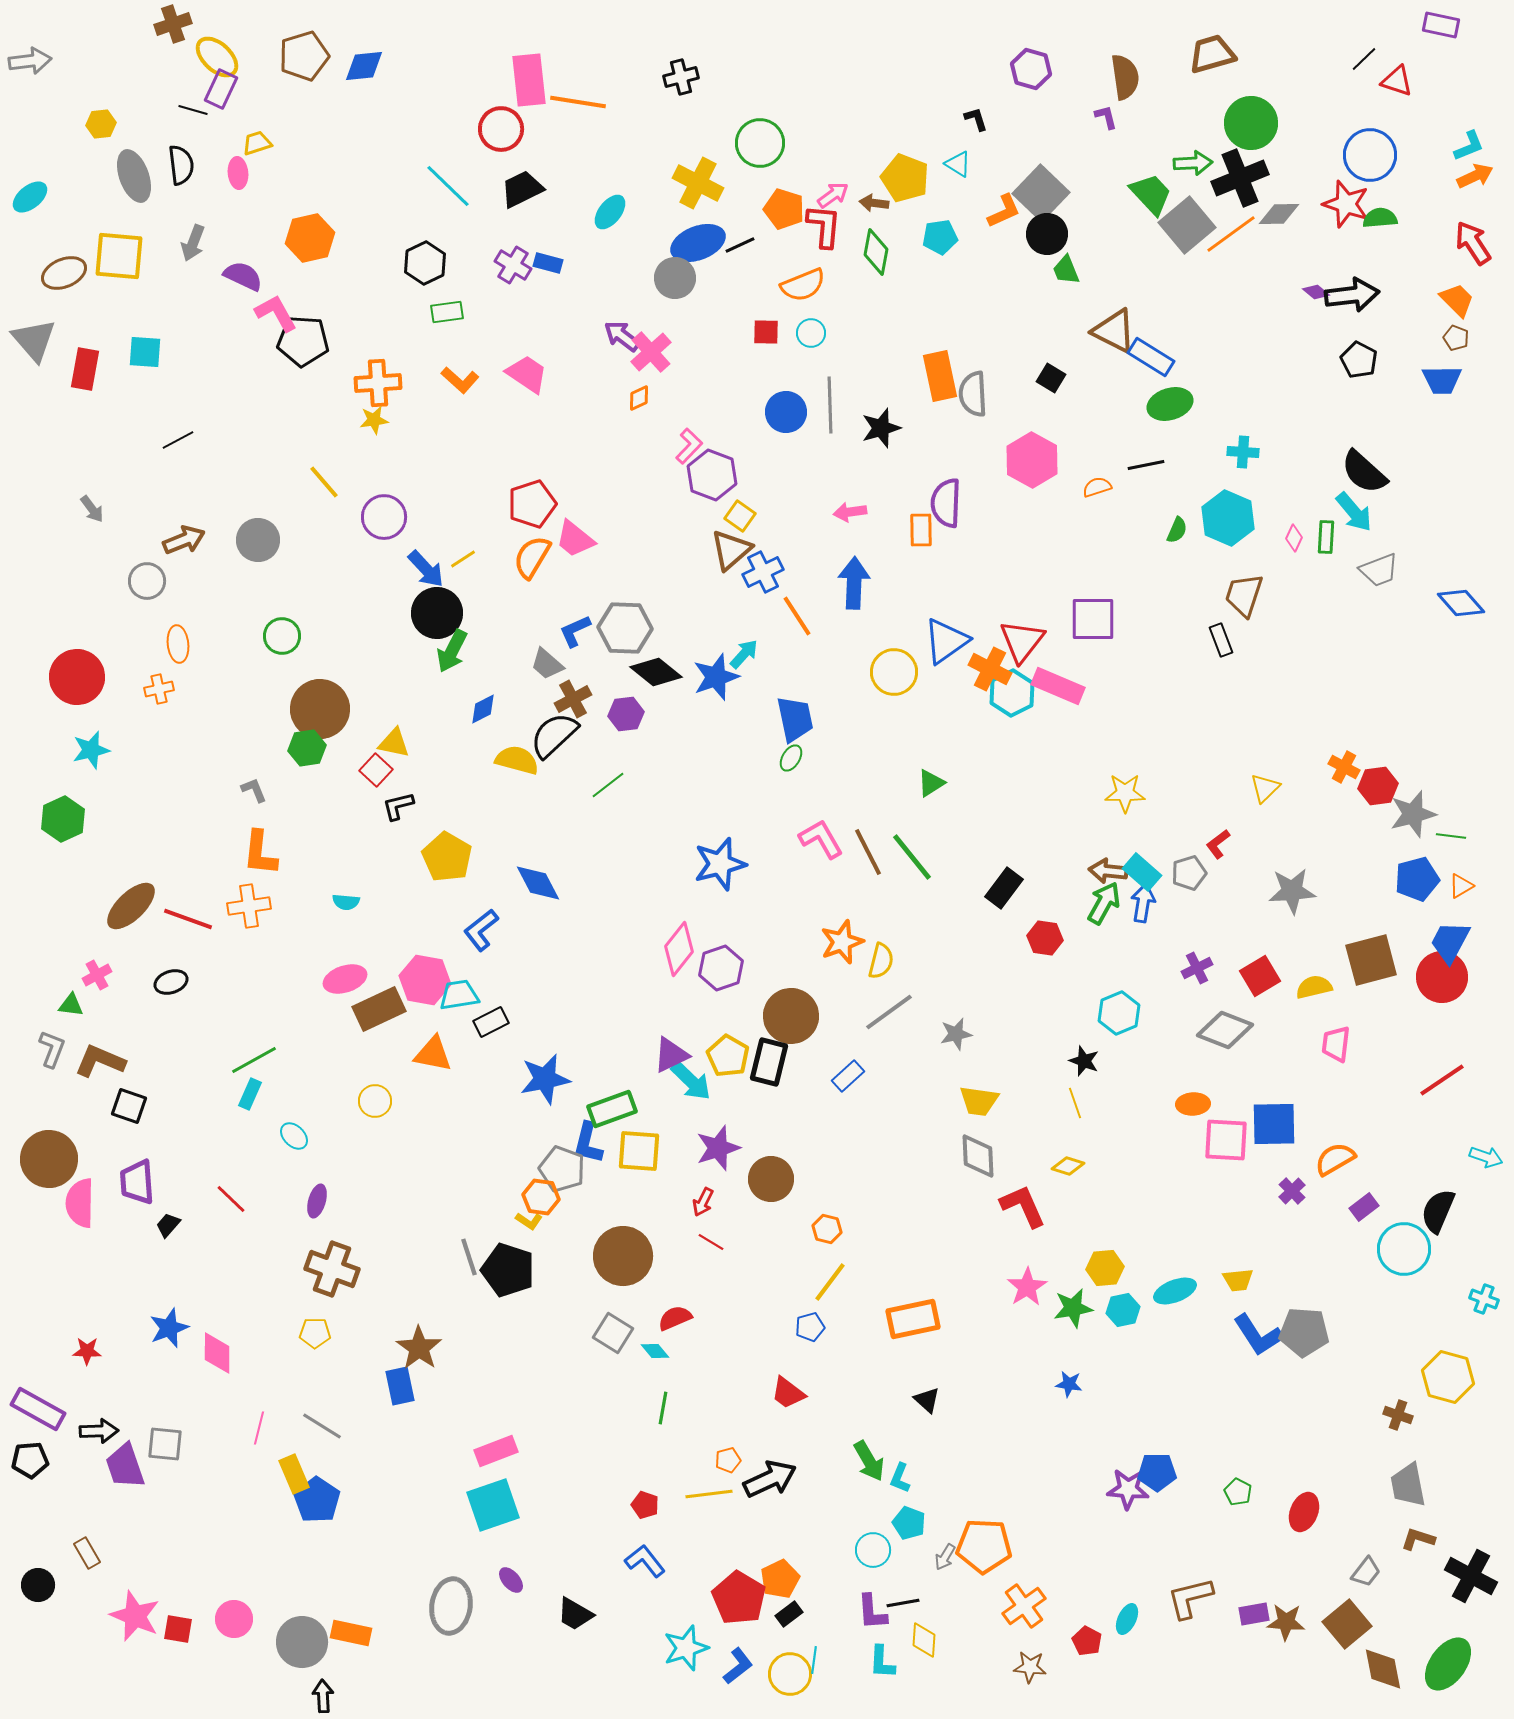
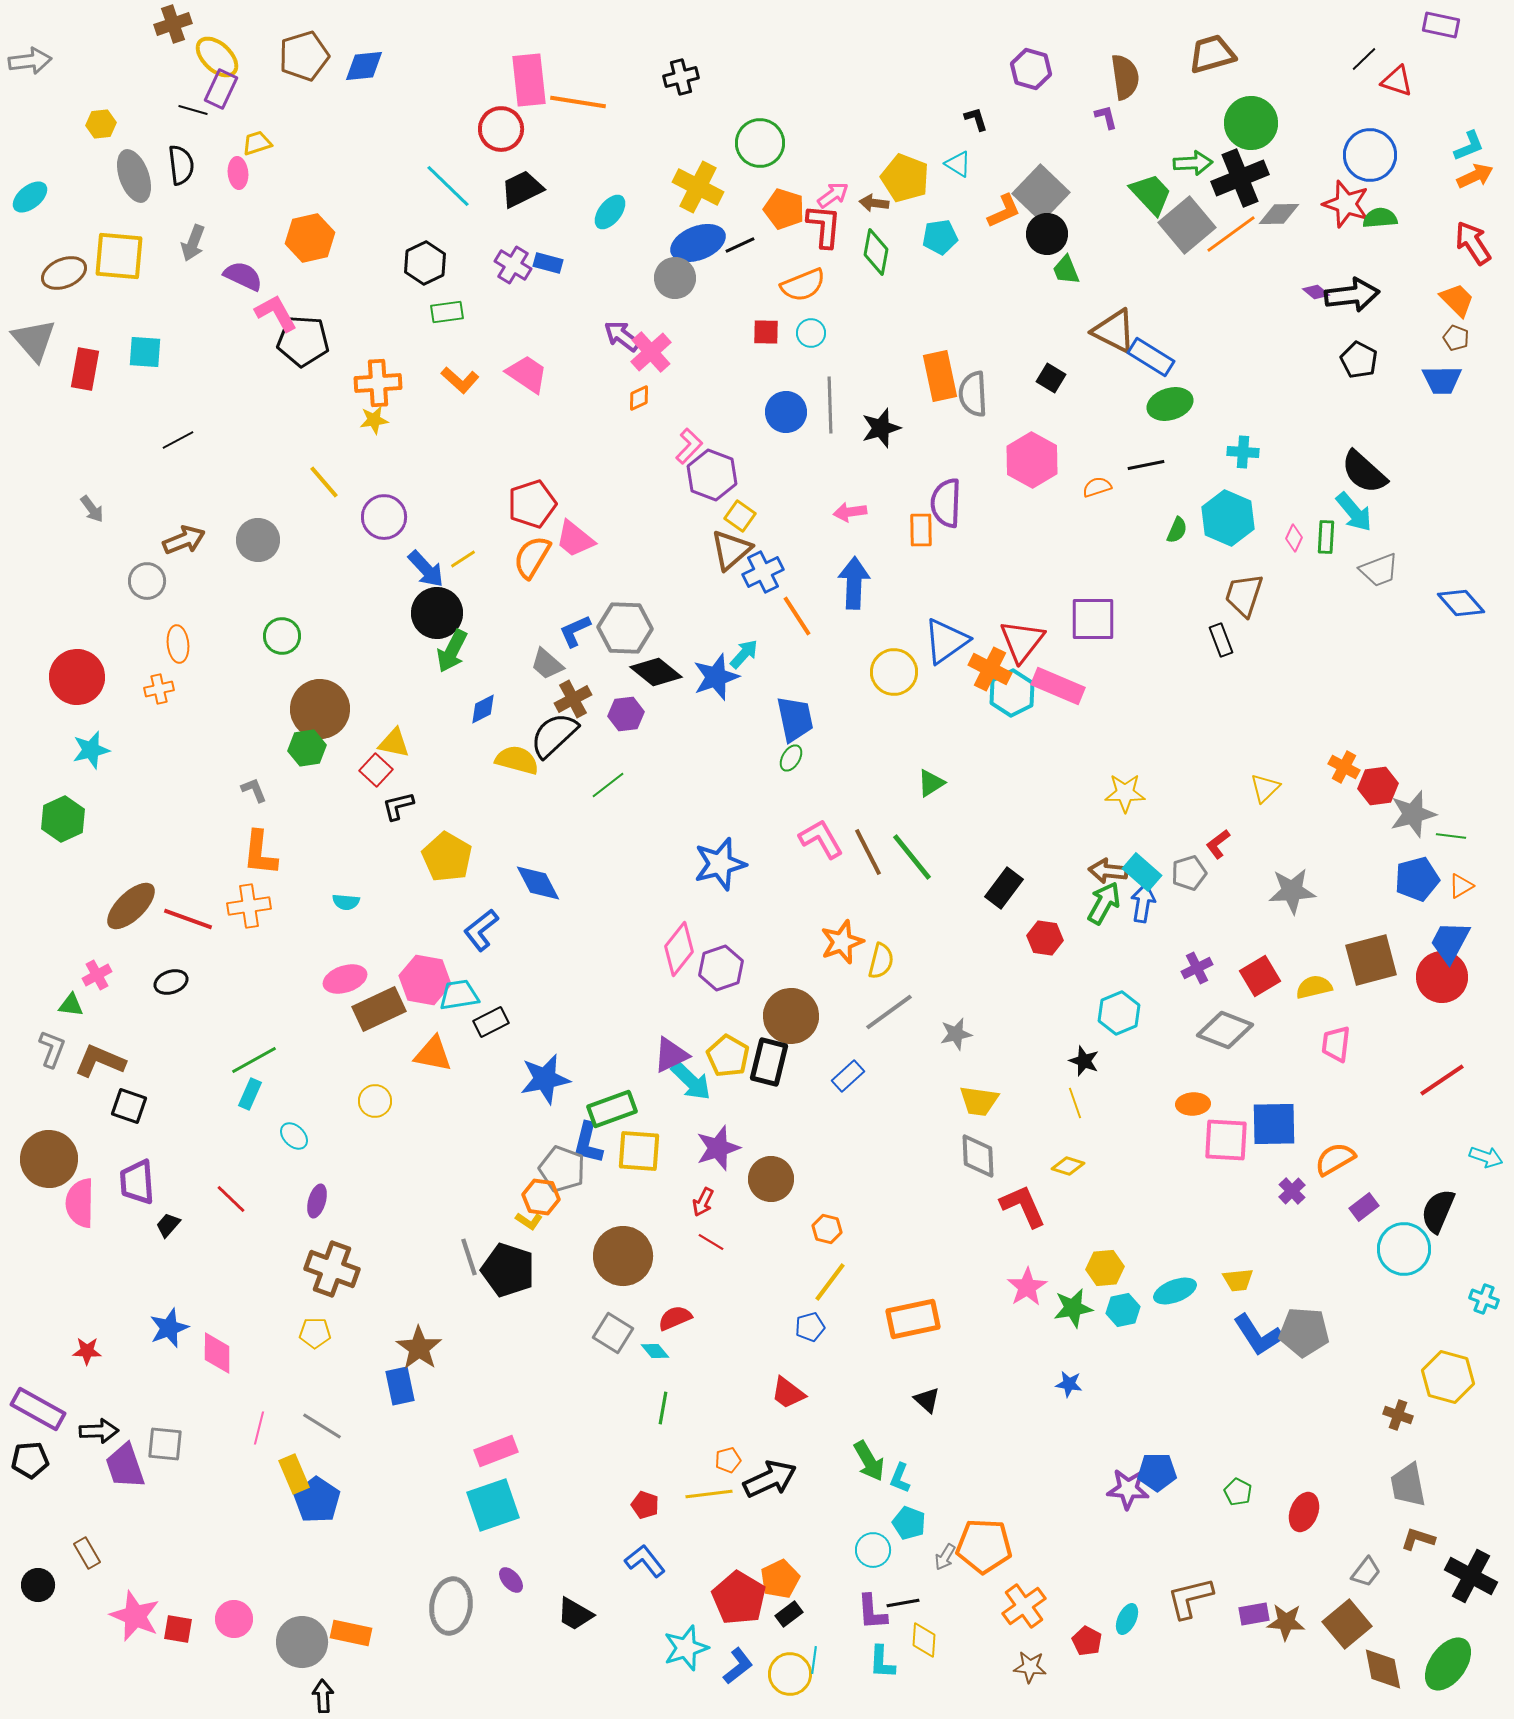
yellow cross at (698, 183): moved 4 px down
